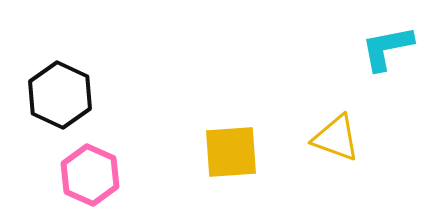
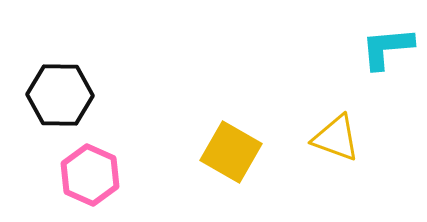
cyan L-shape: rotated 6 degrees clockwise
black hexagon: rotated 24 degrees counterclockwise
yellow square: rotated 34 degrees clockwise
